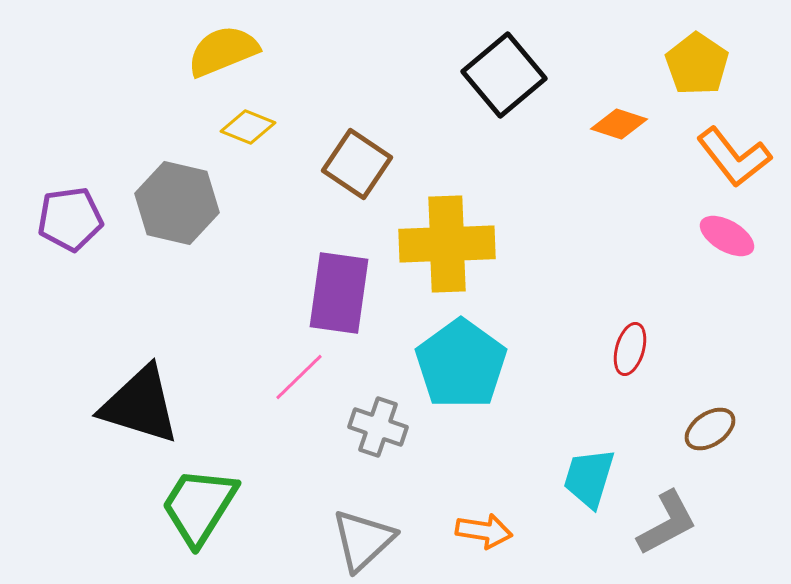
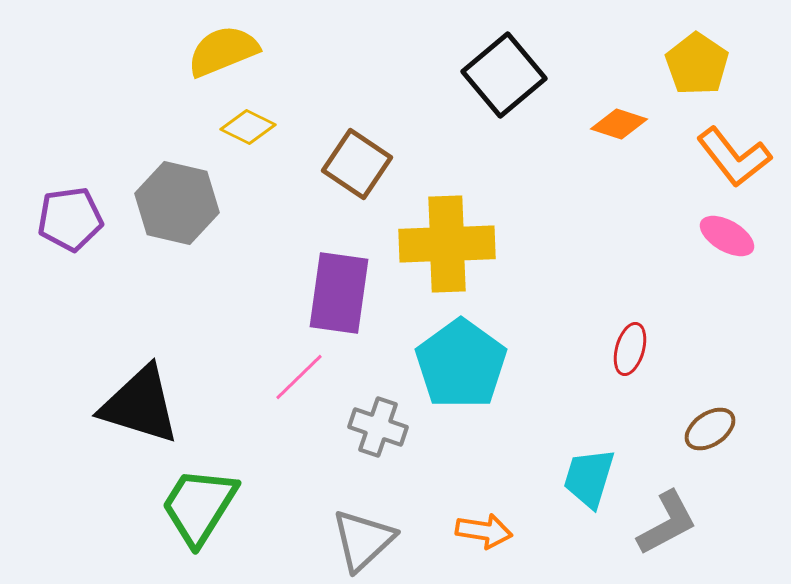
yellow diamond: rotated 4 degrees clockwise
